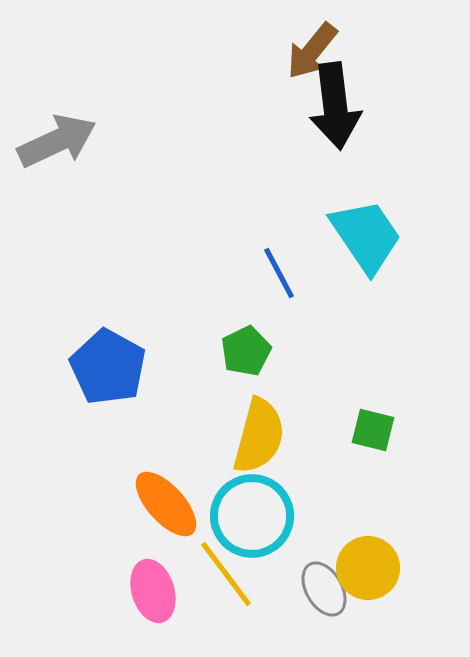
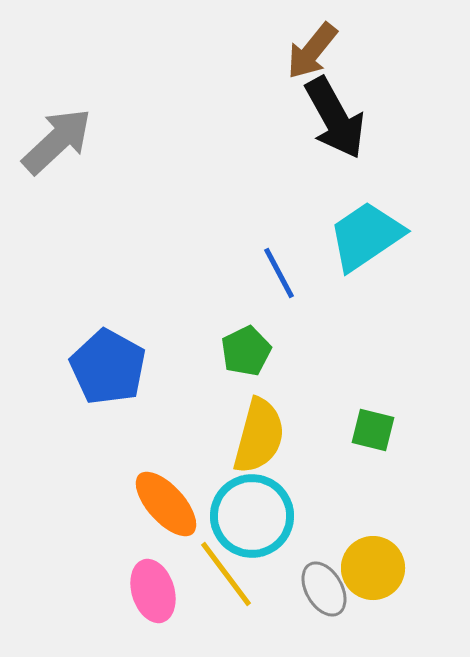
black arrow: moved 12 px down; rotated 22 degrees counterclockwise
gray arrow: rotated 18 degrees counterclockwise
cyan trapezoid: rotated 90 degrees counterclockwise
yellow circle: moved 5 px right
